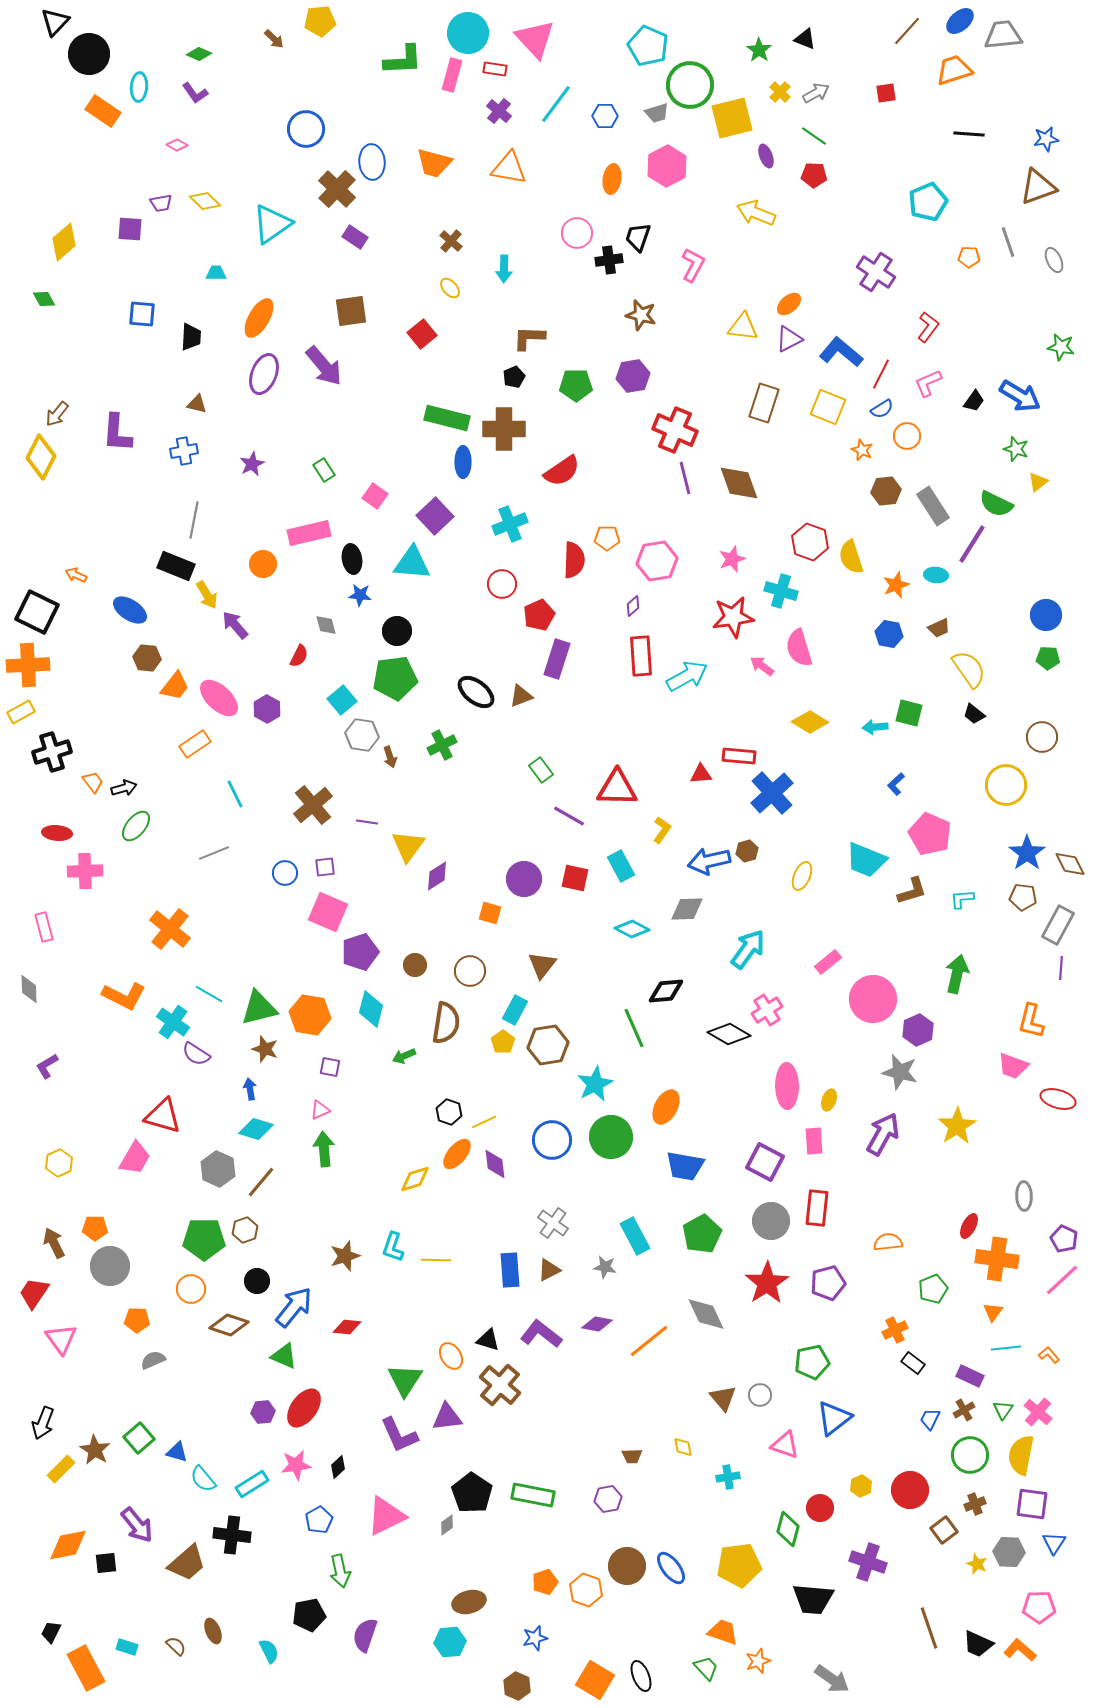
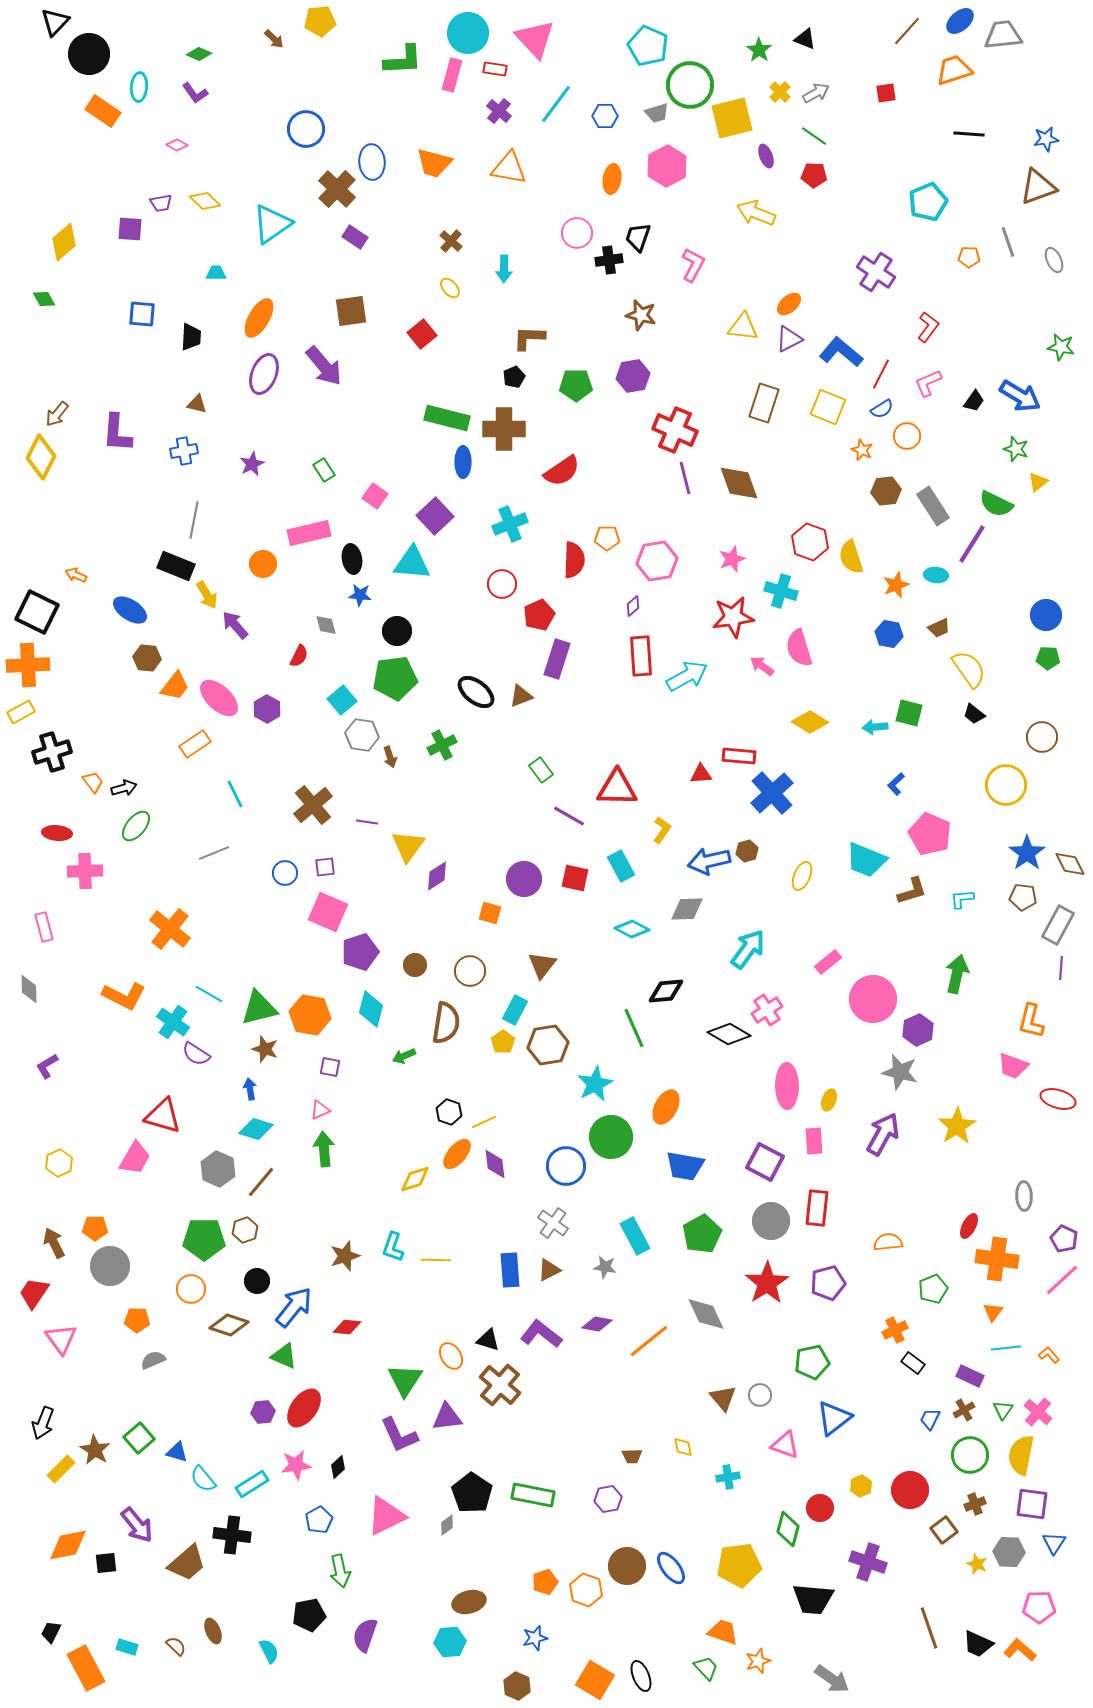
blue circle at (552, 1140): moved 14 px right, 26 px down
